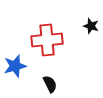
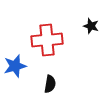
black semicircle: rotated 36 degrees clockwise
